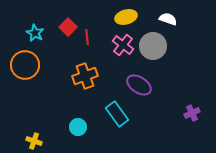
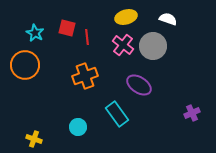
red square: moved 1 px left, 1 px down; rotated 30 degrees counterclockwise
yellow cross: moved 2 px up
